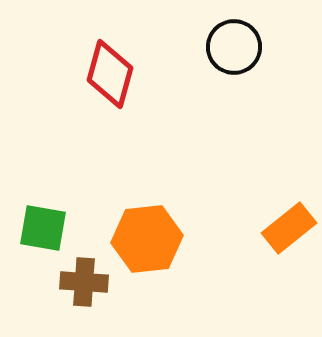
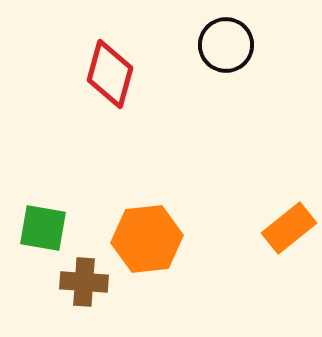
black circle: moved 8 px left, 2 px up
